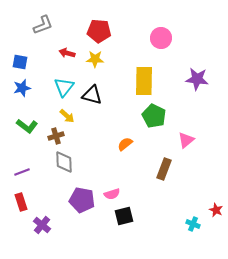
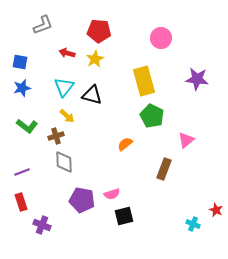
yellow star: rotated 30 degrees counterclockwise
yellow rectangle: rotated 16 degrees counterclockwise
green pentagon: moved 2 px left
purple cross: rotated 18 degrees counterclockwise
